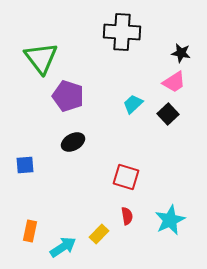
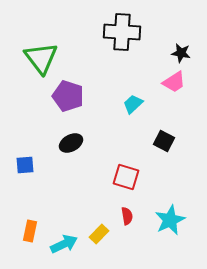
black square: moved 4 px left, 27 px down; rotated 20 degrees counterclockwise
black ellipse: moved 2 px left, 1 px down
cyan arrow: moved 1 px right, 3 px up; rotated 8 degrees clockwise
